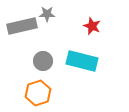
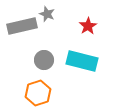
gray star: rotated 21 degrees clockwise
red star: moved 4 px left; rotated 18 degrees clockwise
gray circle: moved 1 px right, 1 px up
